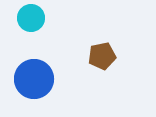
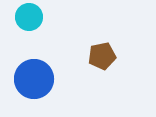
cyan circle: moved 2 px left, 1 px up
